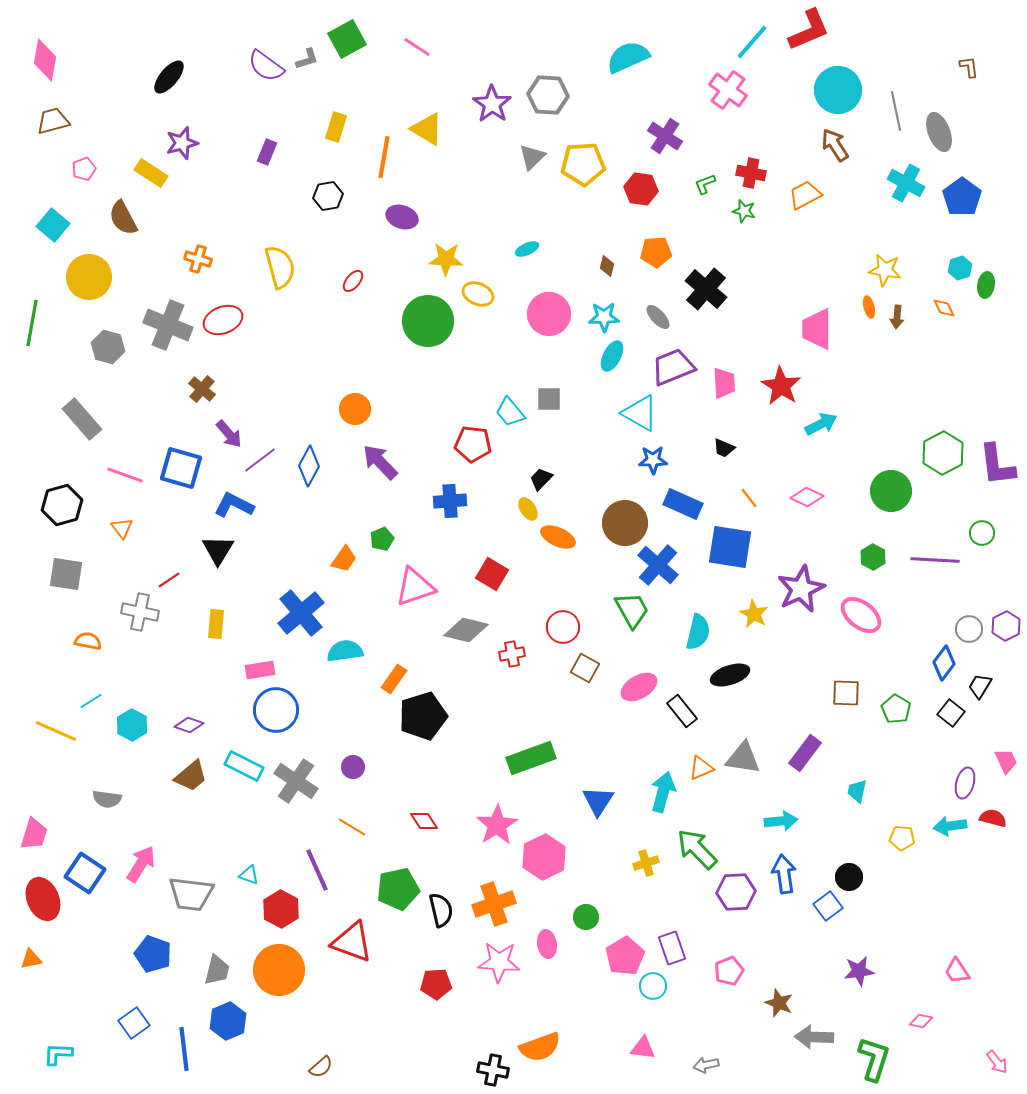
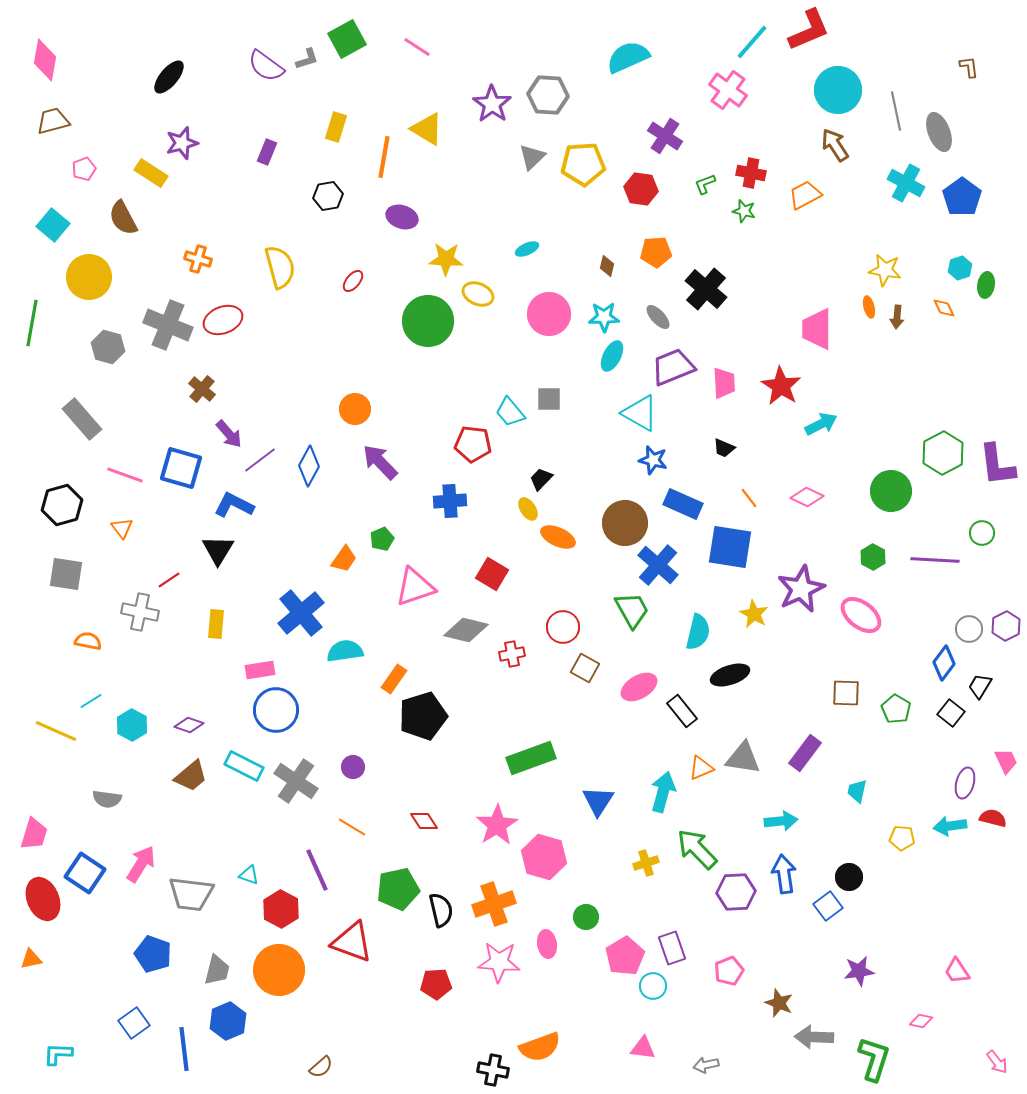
blue star at (653, 460): rotated 16 degrees clockwise
pink hexagon at (544, 857): rotated 18 degrees counterclockwise
